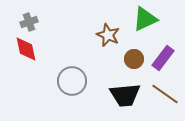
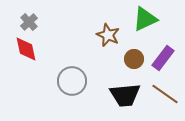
gray cross: rotated 24 degrees counterclockwise
